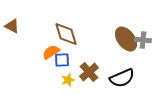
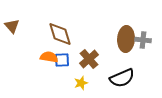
brown triangle: rotated 21 degrees clockwise
brown diamond: moved 6 px left
brown ellipse: rotated 40 degrees clockwise
orange semicircle: moved 2 px left, 5 px down; rotated 42 degrees clockwise
brown cross: moved 13 px up
yellow star: moved 13 px right, 3 px down
